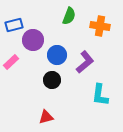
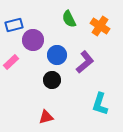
green semicircle: moved 3 px down; rotated 132 degrees clockwise
orange cross: rotated 24 degrees clockwise
cyan L-shape: moved 9 px down; rotated 10 degrees clockwise
